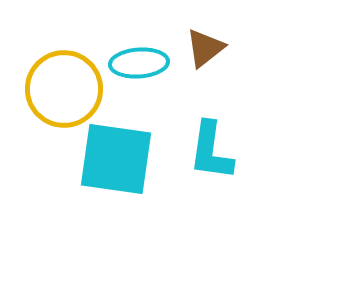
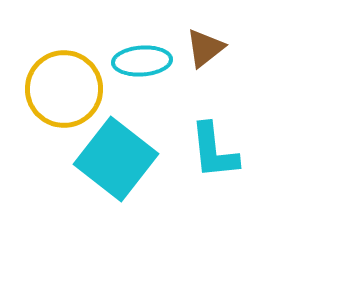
cyan ellipse: moved 3 px right, 2 px up
cyan L-shape: moved 3 px right; rotated 14 degrees counterclockwise
cyan square: rotated 30 degrees clockwise
